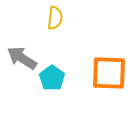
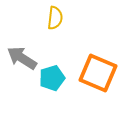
orange square: moved 11 px left; rotated 21 degrees clockwise
cyan pentagon: rotated 20 degrees clockwise
